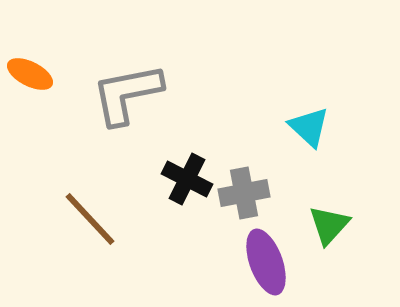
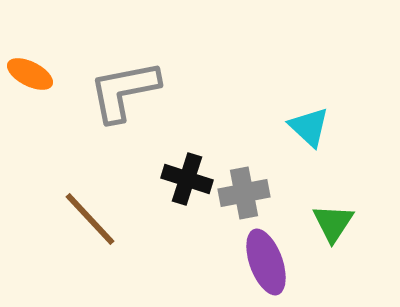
gray L-shape: moved 3 px left, 3 px up
black cross: rotated 9 degrees counterclockwise
green triangle: moved 4 px right, 2 px up; rotated 9 degrees counterclockwise
